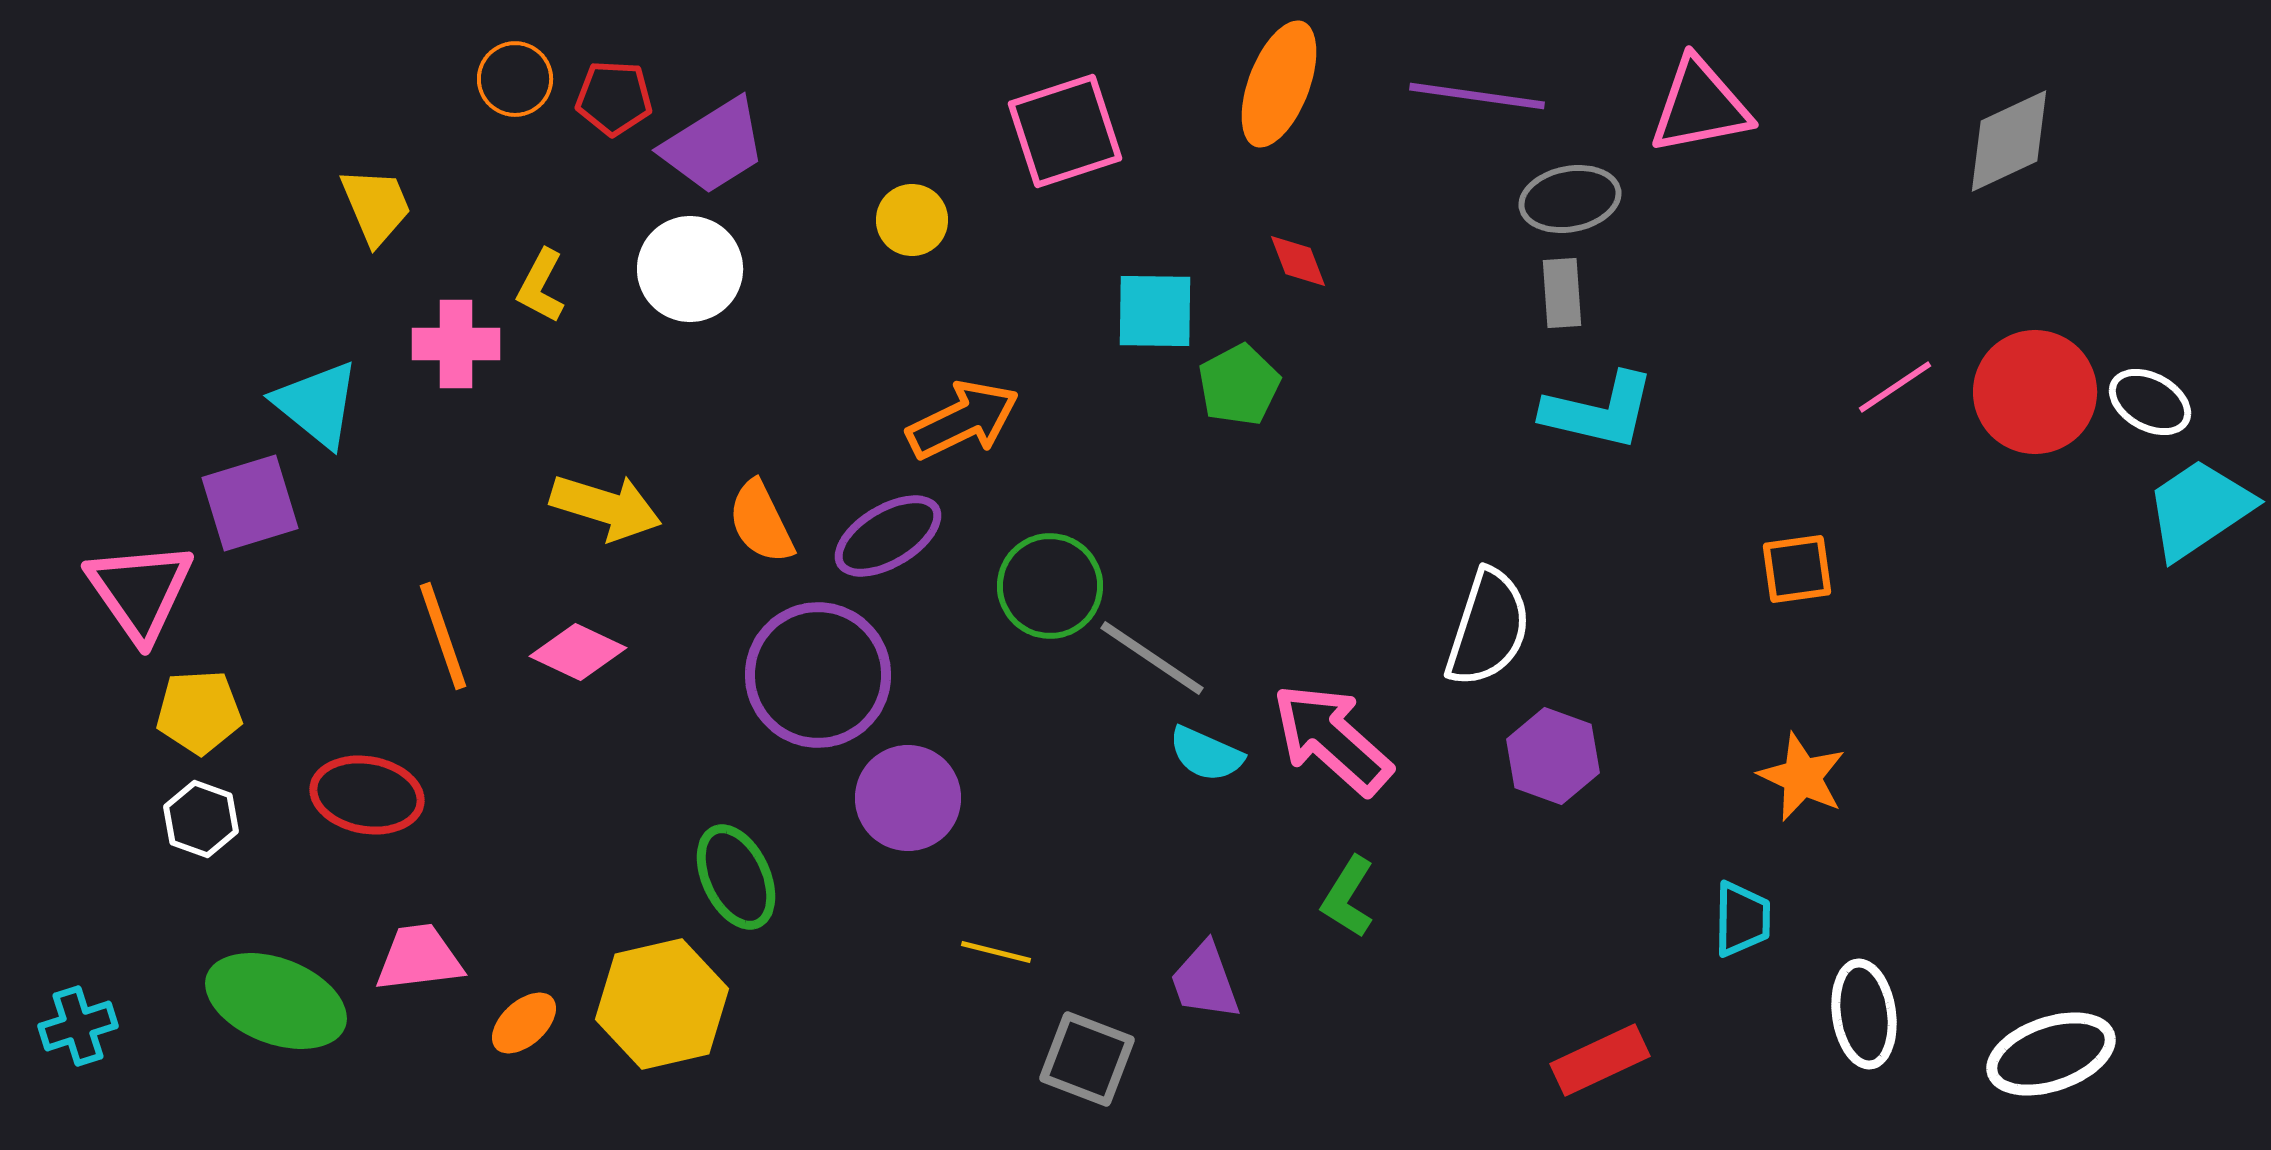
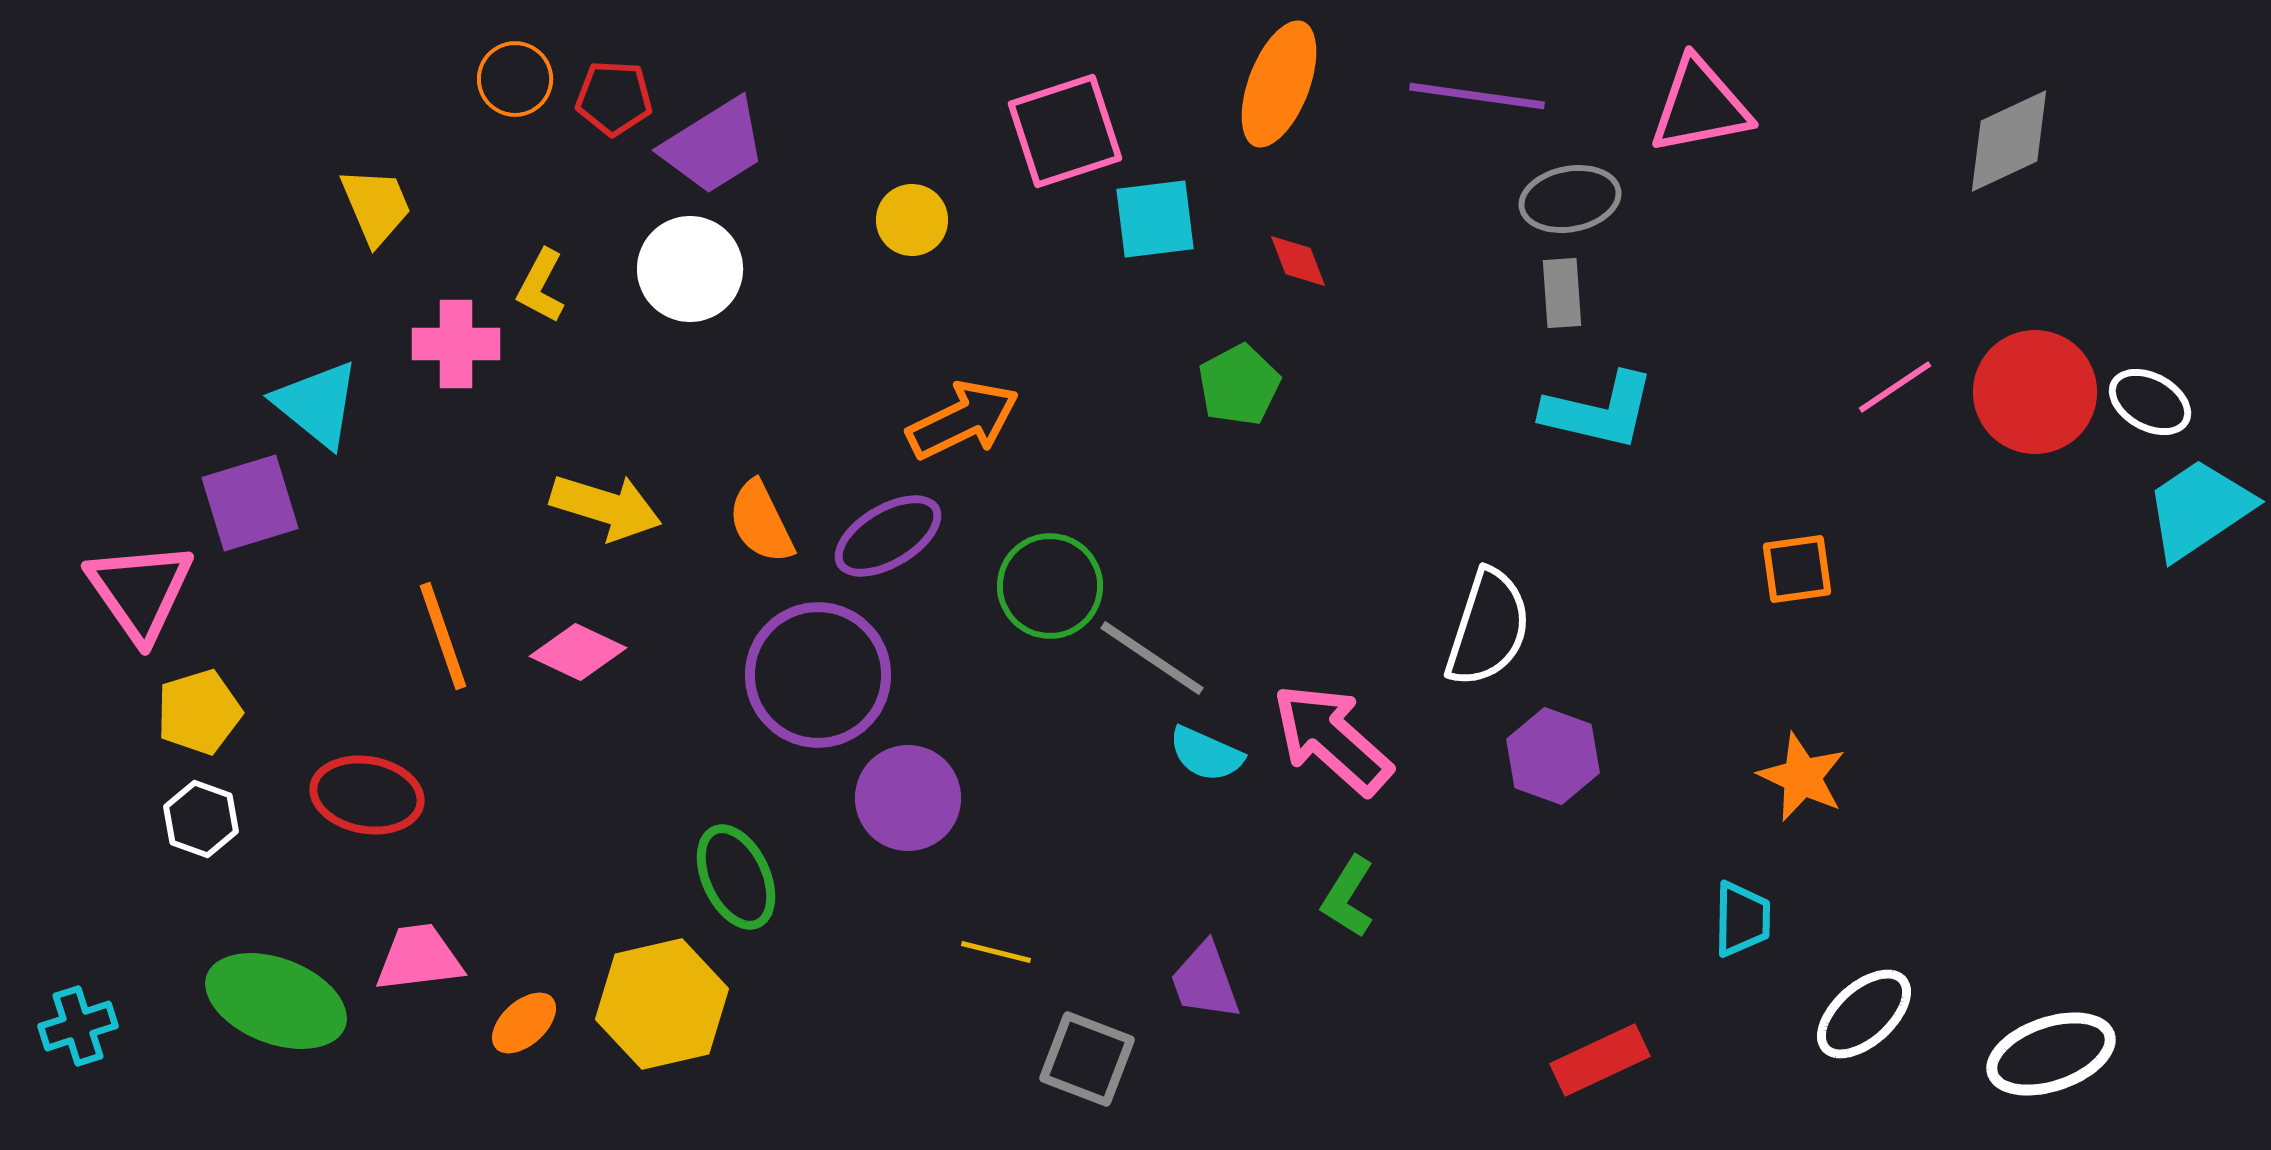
cyan square at (1155, 311): moved 92 px up; rotated 8 degrees counterclockwise
yellow pentagon at (199, 712): rotated 14 degrees counterclockwise
white ellipse at (1864, 1014): rotated 56 degrees clockwise
